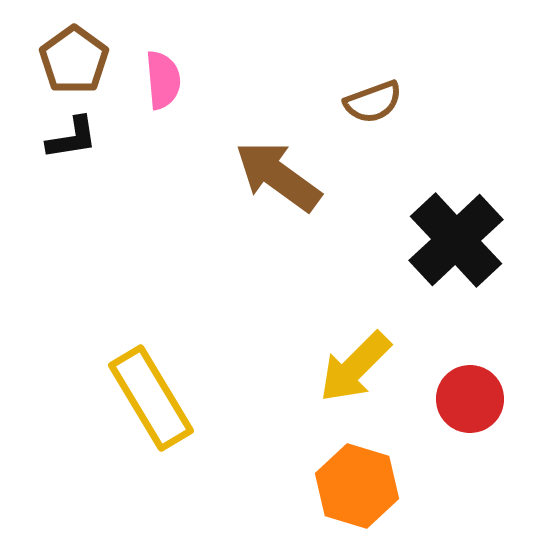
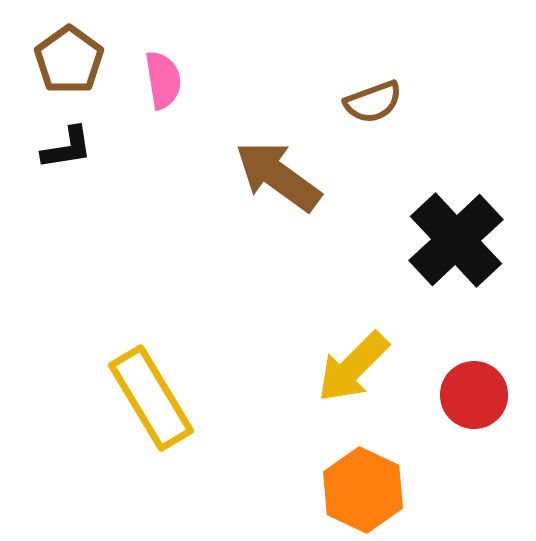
brown pentagon: moved 5 px left
pink semicircle: rotated 4 degrees counterclockwise
black L-shape: moved 5 px left, 10 px down
yellow arrow: moved 2 px left
red circle: moved 4 px right, 4 px up
orange hexagon: moved 6 px right, 4 px down; rotated 8 degrees clockwise
